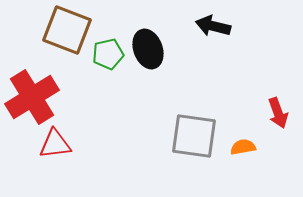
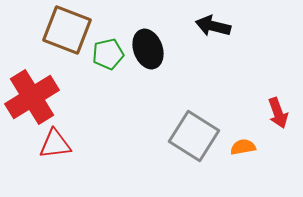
gray square: rotated 24 degrees clockwise
